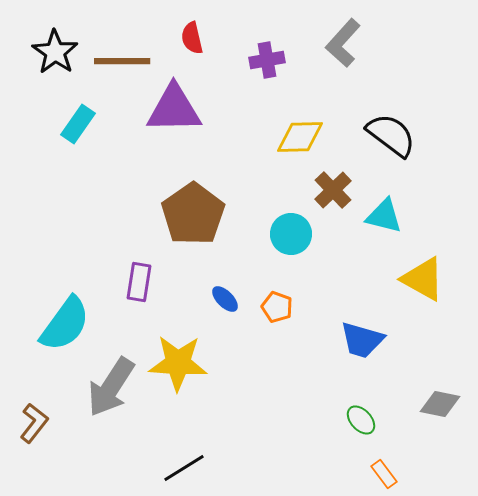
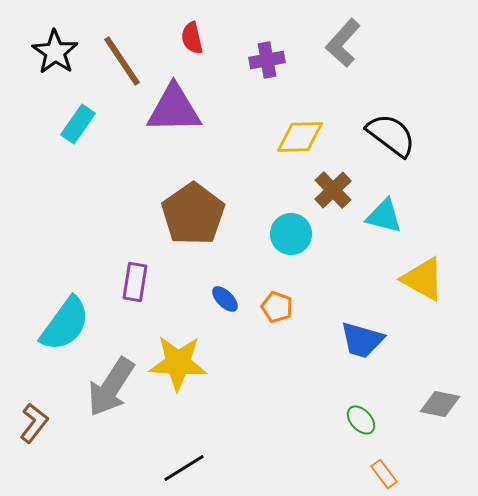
brown line: rotated 56 degrees clockwise
purple rectangle: moved 4 px left
